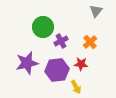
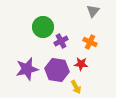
gray triangle: moved 3 px left
orange cross: rotated 24 degrees counterclockwise
purple star: moved 6 px down
purple hexagon: rotated 15 degrees clockwise
